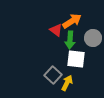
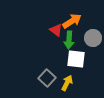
green arrow: moved 1 px left
gray square: moved 6 px left, 3 px down
